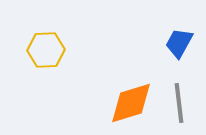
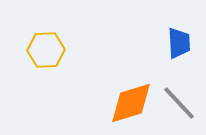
blue trapezoid: rotated 148 degrees clockwise
gray line: rotated 36 degrees counterclockwise
